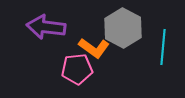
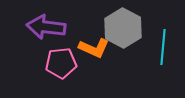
orange L-shape: rotated 12 degrees counterclockwise
pink pentagon: moved 16 px left, 6 px up
